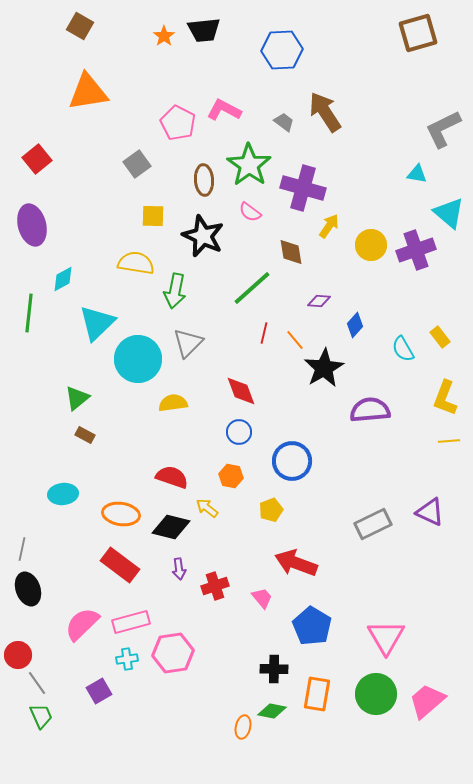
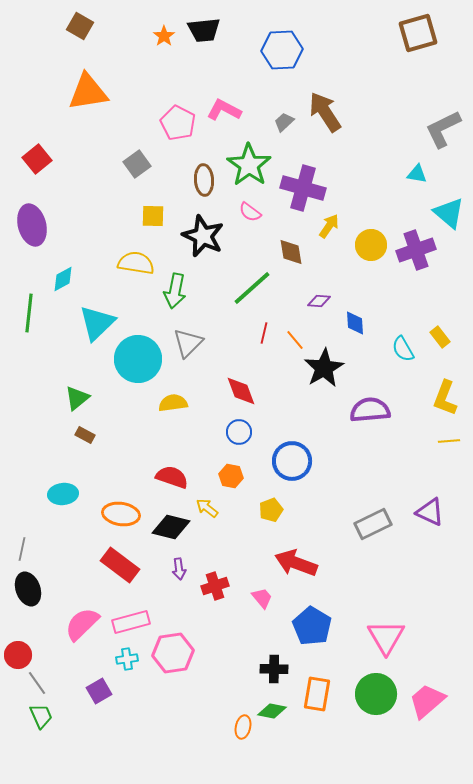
gray trapezoid at (284, 122): rotated 80 degrees counterclockwise
blue diamond at (355, 325): moved 2 px up; rotated 45 degrees counterclockwise
